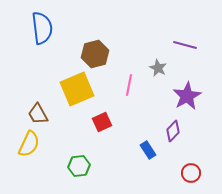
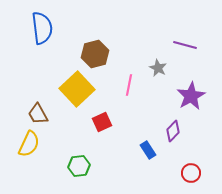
yellow square: rotated 20 degrees counterclockwise
purple star: moved 4 px right
